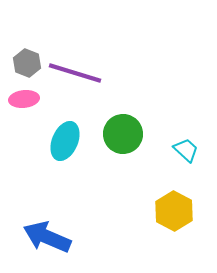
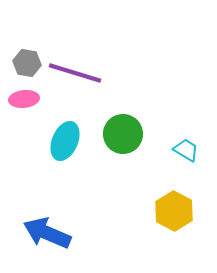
gray hexagon: rotated 12 degrees counterclockwise
cyan trapezoid: rotated 12 degrees counterclockwise
blue arrow: moved 4 px up
